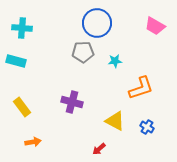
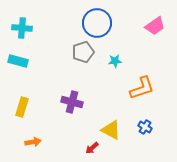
pink trapezoid: rotated 65 degrees counterclockwise
gray pentagon: rotated 15 degrees counterclockwise
cyan rectangle: moved 2 px right
orange L-shape: moved 1 px right
yellow rectangle: rotated 54 degrees clockwise
yellow triangle: moved 4 px left, 9 px down
blue cross: moved 2 px left
red arrow: moved 7 px left, 1 px up
